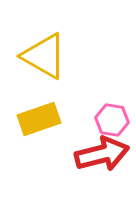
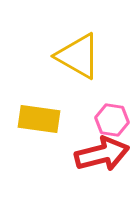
yellow triangle: moved 34 px right
yellow rectangle: rotated 27 degrees clockwise
